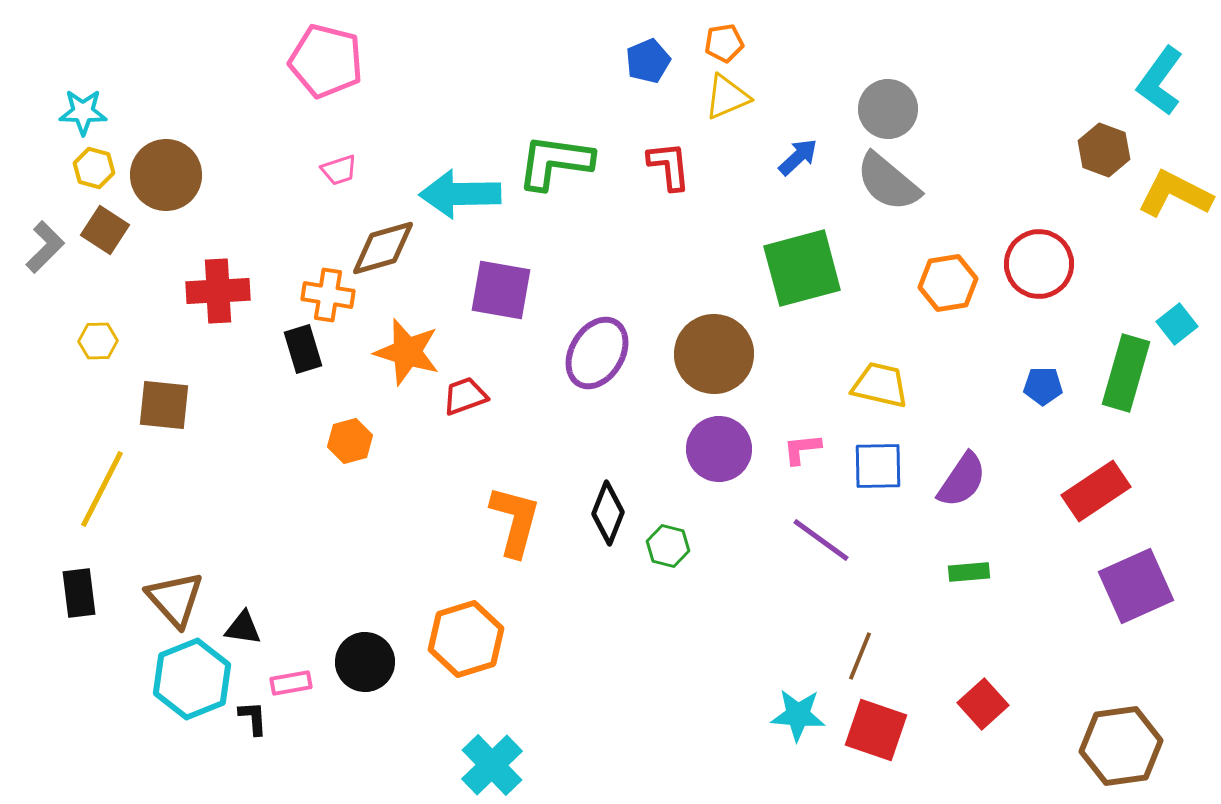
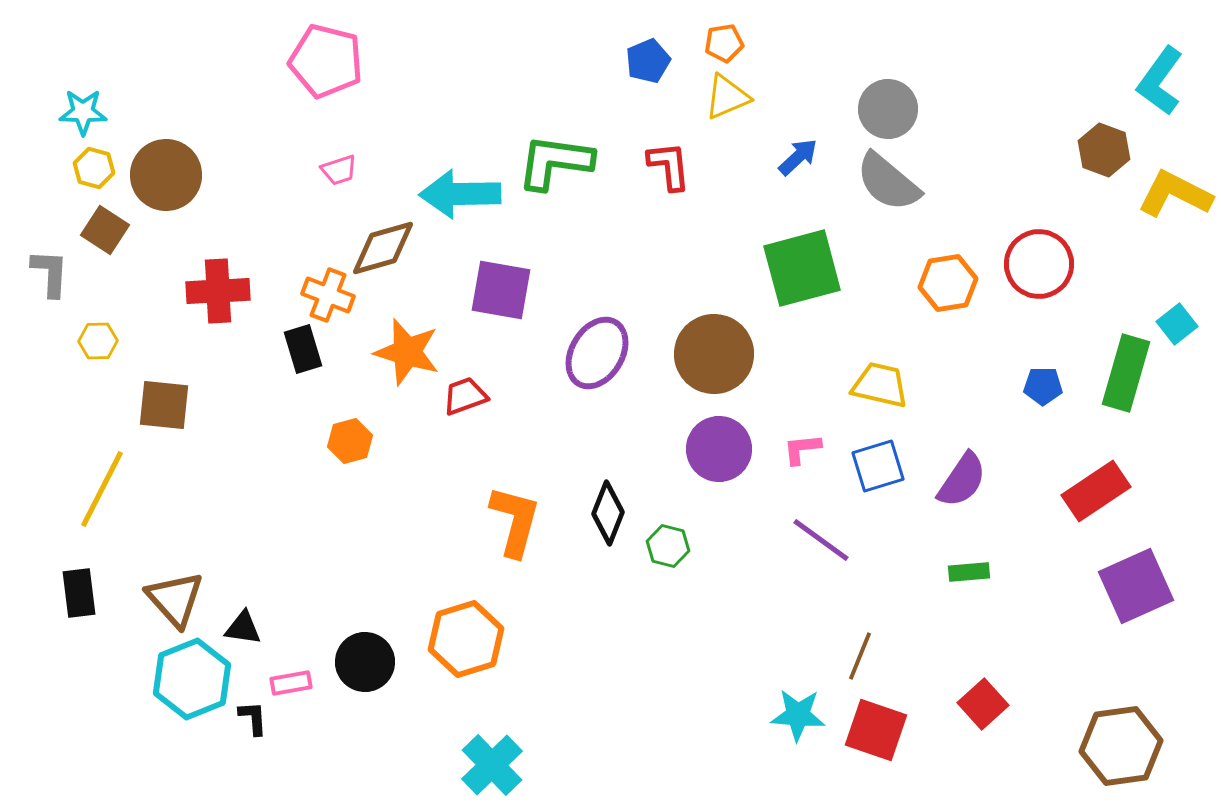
gray L-shape at (45, 247): moved 5 px right, 26 px down; rotated 42 degrees counterclockwise
orange cross at (328, 295): rotated 12 degrees clockwise
blue square at (878, 466): rotated 16 degrees counterclockwise
